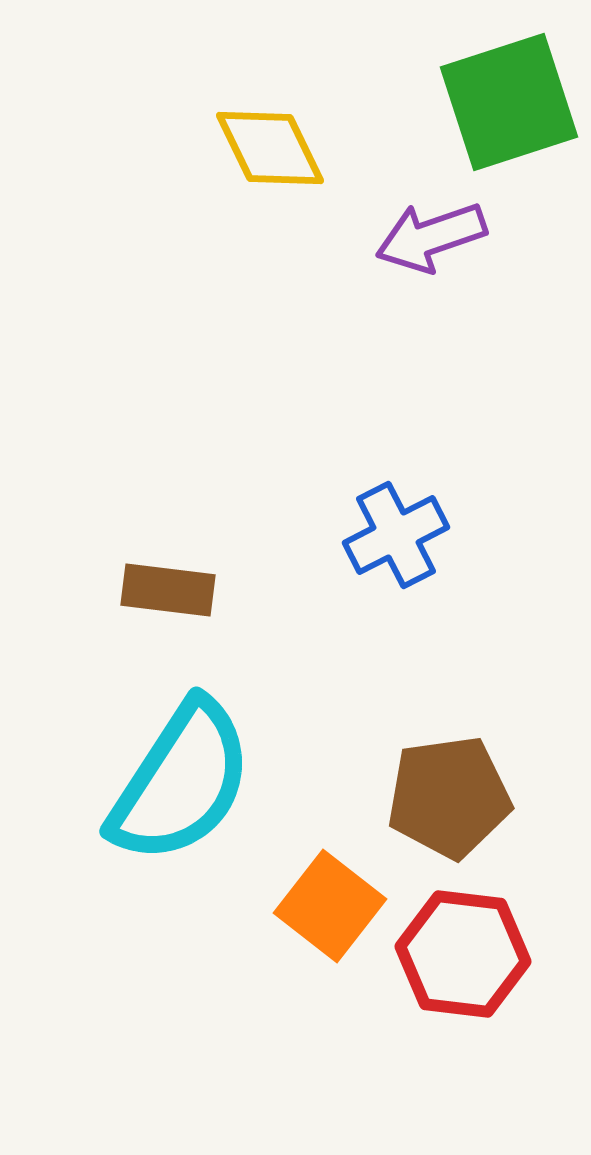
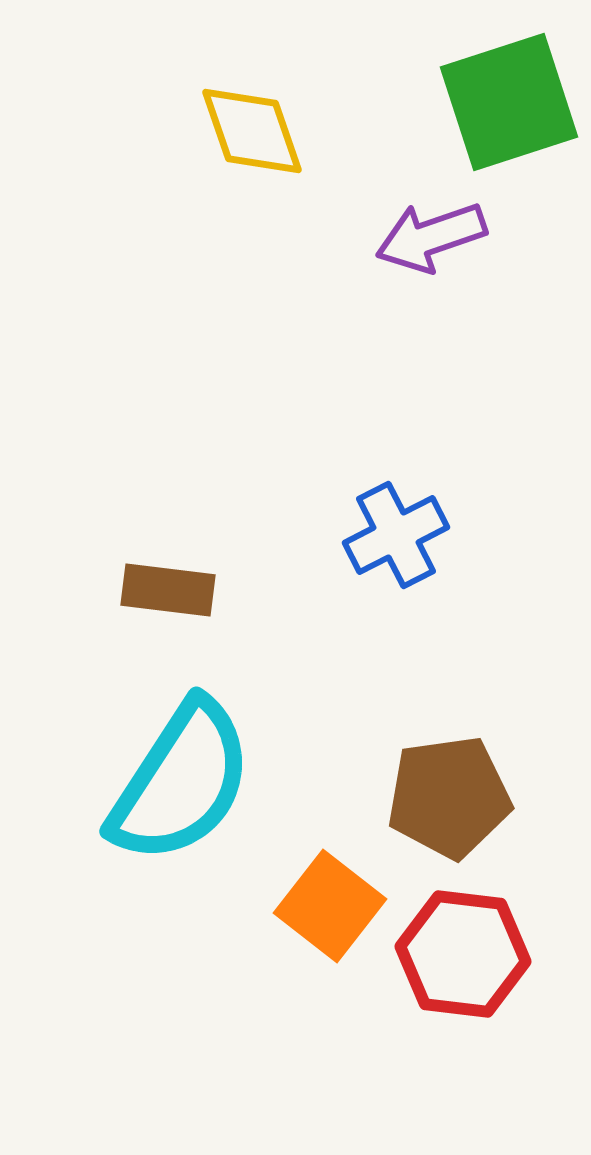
yellow diamond: moved 18 px left, 17 px up; rotated 7 degrees clockwise
